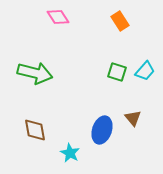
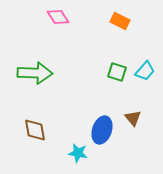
orange rectangle: rotated 30 degrees counterclockwise
green arrow: rotated 12 degrees counterclockwise
cyan star: moved 8 px right; rotated 18 degrees counterclockwise
